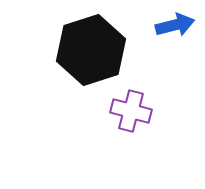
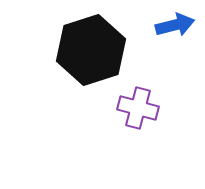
purple cross: moved 7 px right, 3 px up
